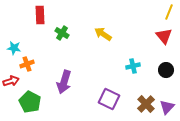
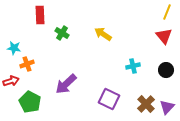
yellow line: moved 2 px left
purple arrow: moved 2 px right, 2 px down; rotated 30 degrees clockwise
